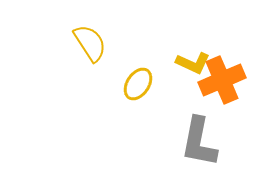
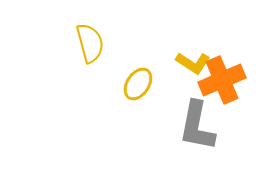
yellow semicircle: rotated 18 degrees clockwise
yellow L-shape: rotated 8 degrees clockwise
gray L-shape: moved 2 px left, 16 px up
